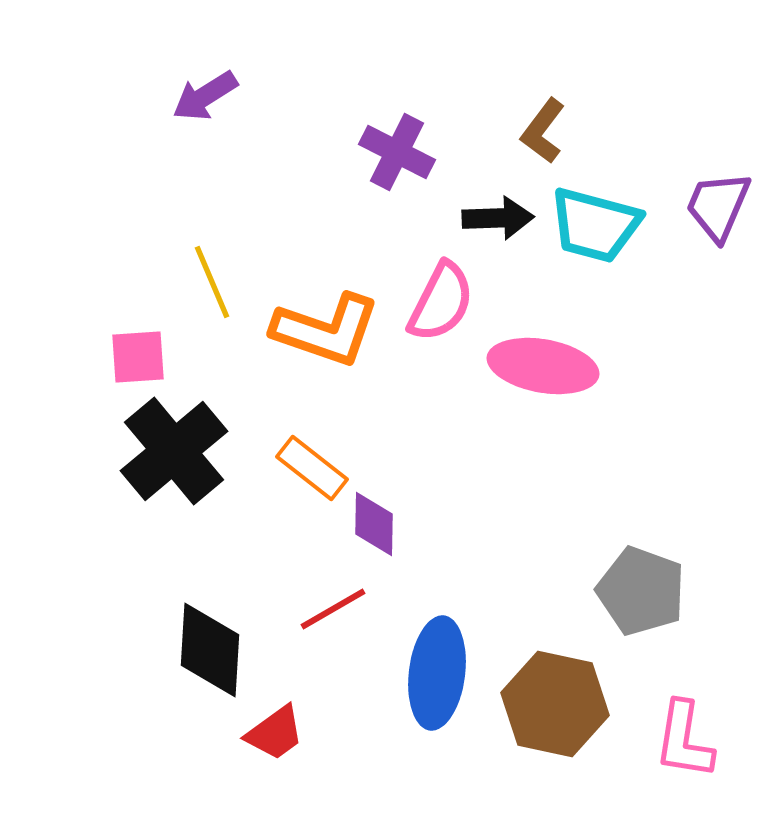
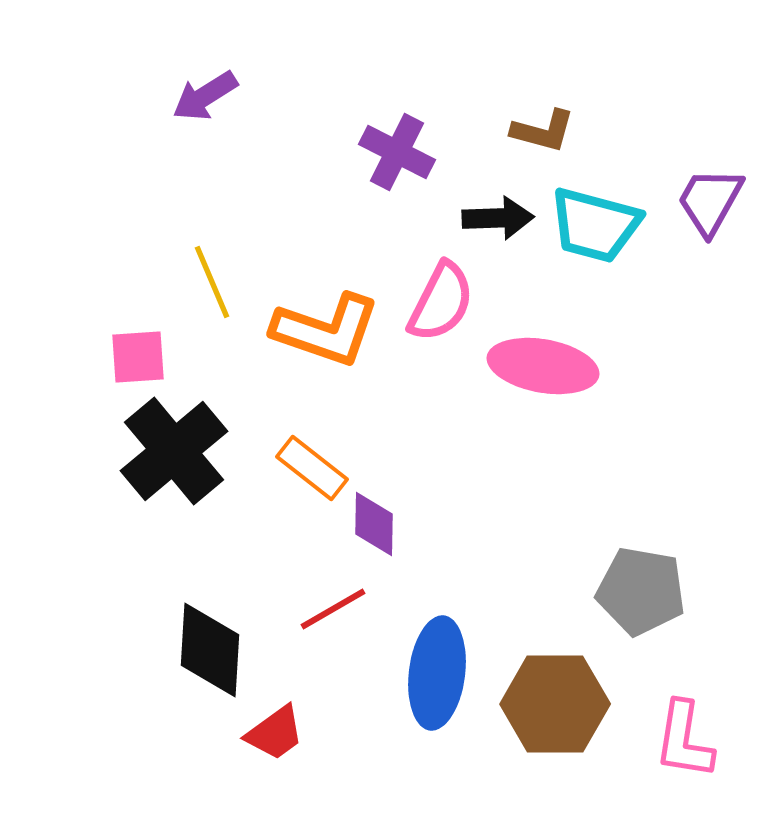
brown L-shape: rotated 112 degrees counterclockwise
purple trapezoid: moved 8 px left, 5 px up; rotated 6 degrees clockwise
gray pentagon: rotated 10 degrees counterclockwise
brown hexagon: rotated 12 degrees counterclockwise
